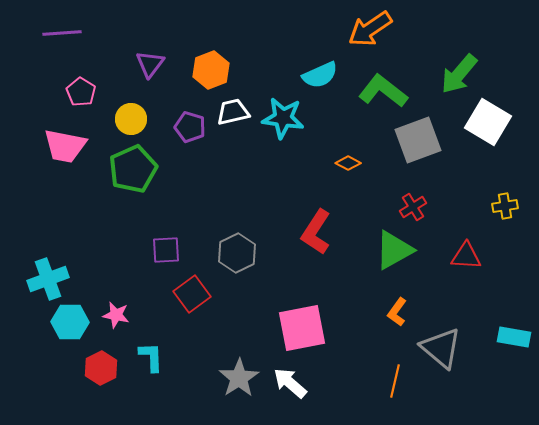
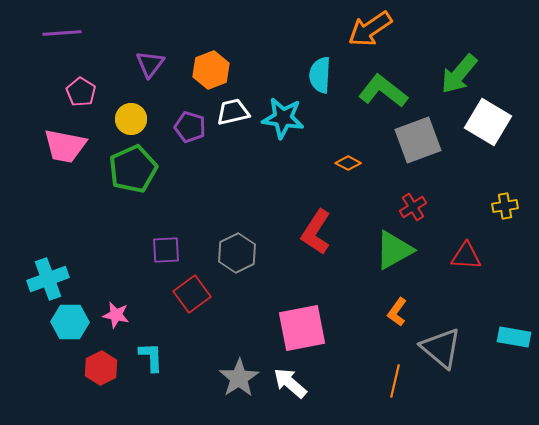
cyan semicircle: rotated 117 degrees clockwise
